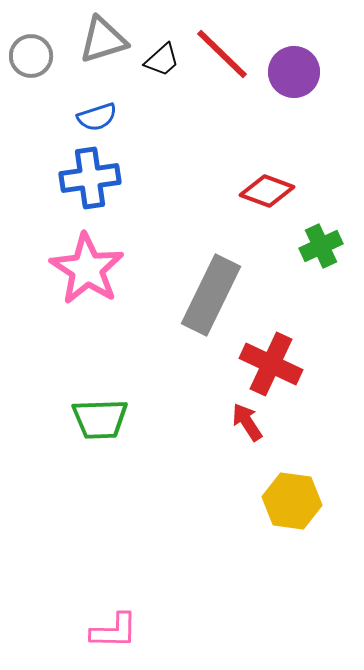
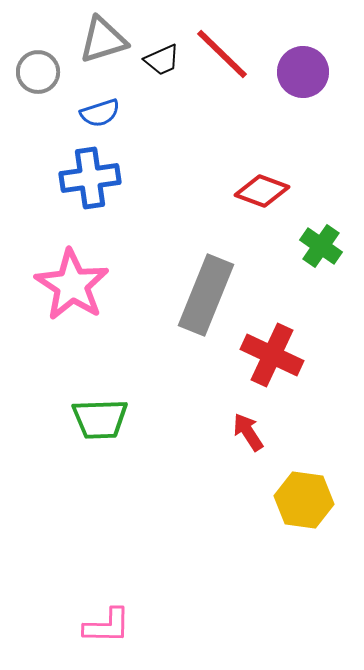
gray circle: moved 7 px right, 16 px down
black trapezoid: rotated 18 degrees clockwise
purple circle: moved 9 px right
blue semicircle: moved 3 px right, 4 px up
red diamond: moved 5 px left
green cross: rotated 30 degrees counterclockwise
pink star: moved 15 px left, 16 px down
gray rectangle: moved 5 px left; rotated 4 degrees counterclockwise
red cross: moved 1 px right, 9 px up
red arrow: moved 1 px right, 10 px down
yellow hexagon: moved 12 px right, 1 px up
pink L-shape: moved 7 px left, 5 px up
